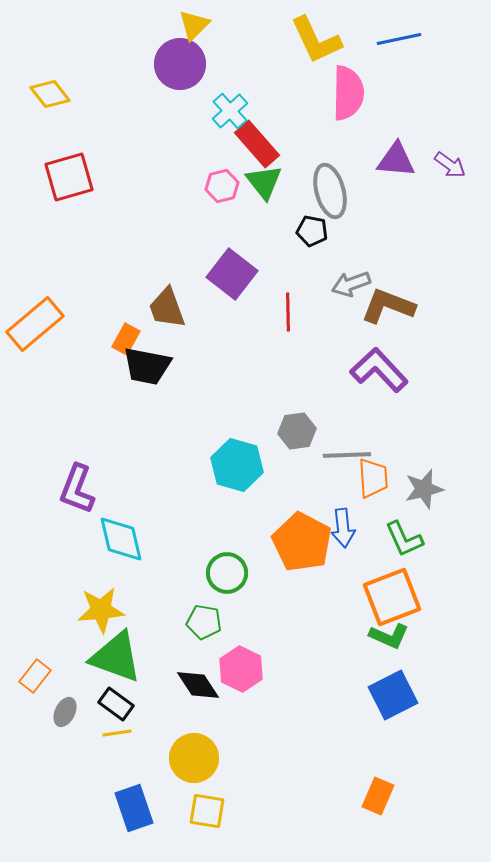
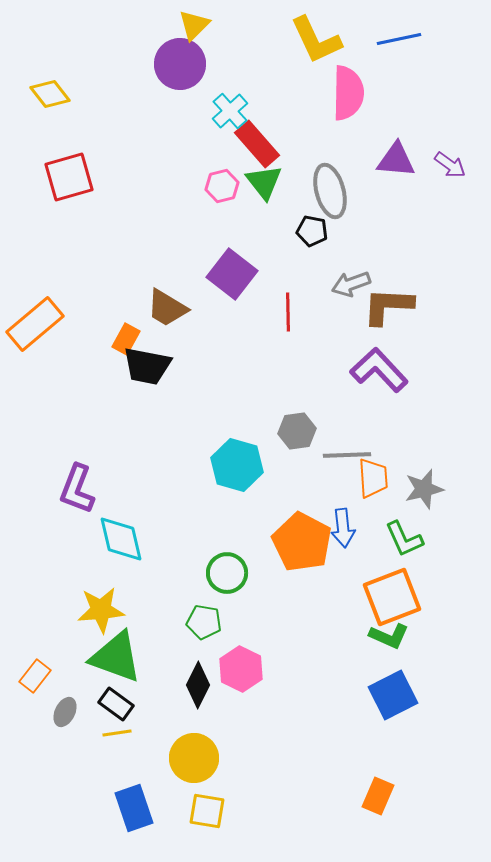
brown L-shape at (388, 306): rotated 18 degrees counterclockwise
brown trapezoid at (167, 308): rotated 39 degrees counterclockwise
black diamond at (198, 685): rotated 60 degrees clockwise
